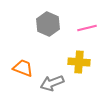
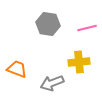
gray hexagon: rotated 15 degrees counterclockwise
yellow cross: rotated 10 degrees counterclockwise
orange trapezoid: moved 6 px left, 1 px down
